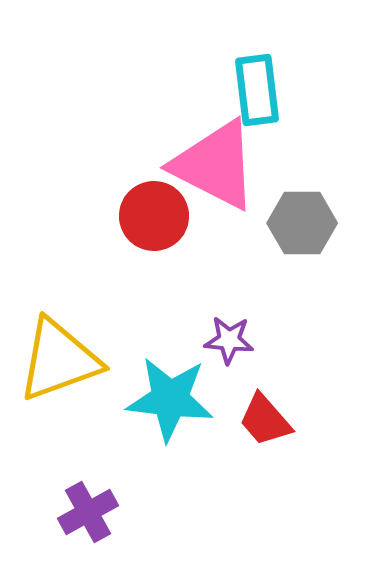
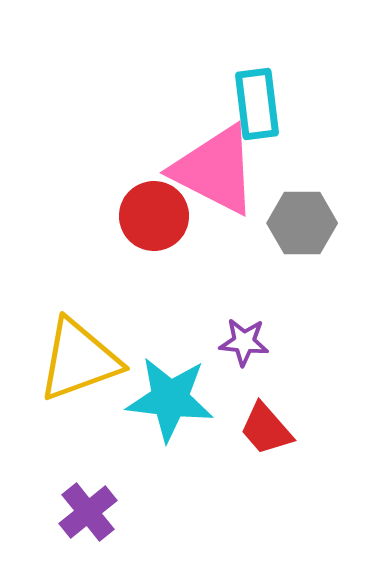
cyan rectangle: moved 14 px down
pink triangle: moved 5 px down
purple star: moved 15 px right, 2 px down
yellow triangle: moved 20 px right
red trapezoid: moved 1 px right, 9 px down
purple cross: rotated 10 degrees counterclockwise
